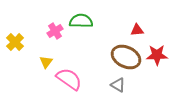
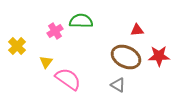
yellow cross: moved 2 px right, 4 px down
red star: moved 2 px right, 1 px down
pink semicircle: moved 1 px left
